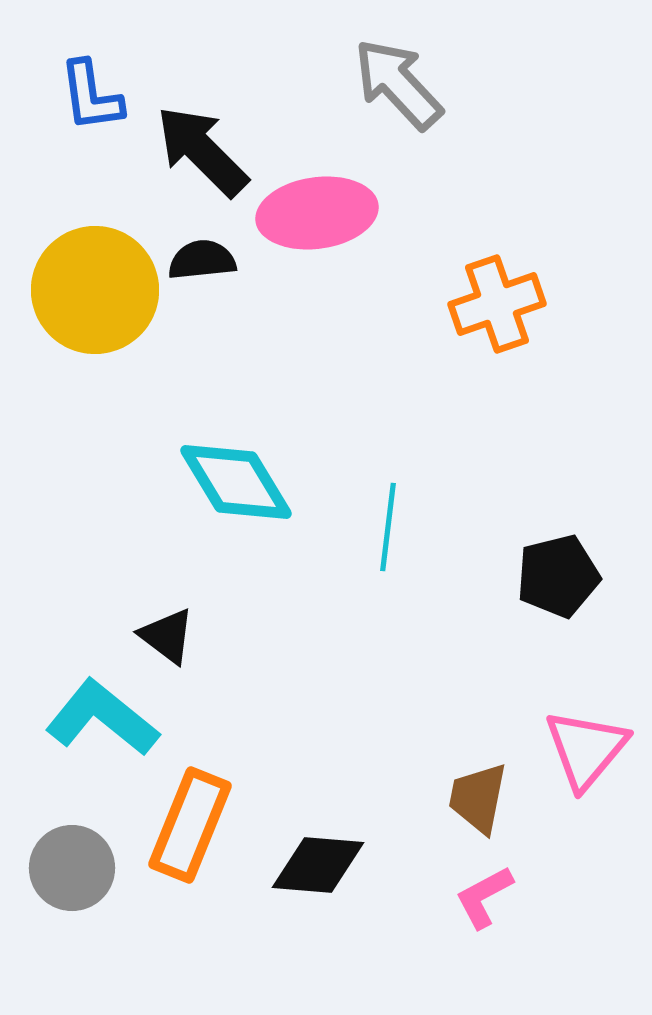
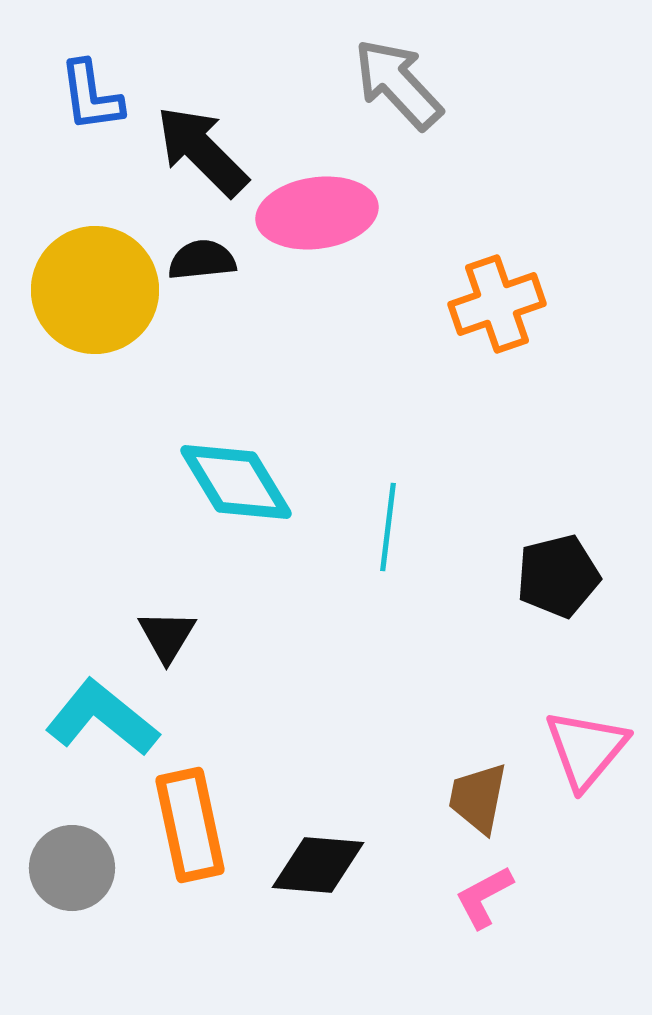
black triangle: rotated 24 degrees clockwise
orange rectangle: rotated 34 degrees counterclockwise
